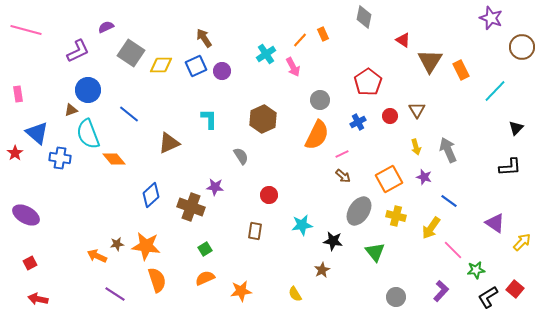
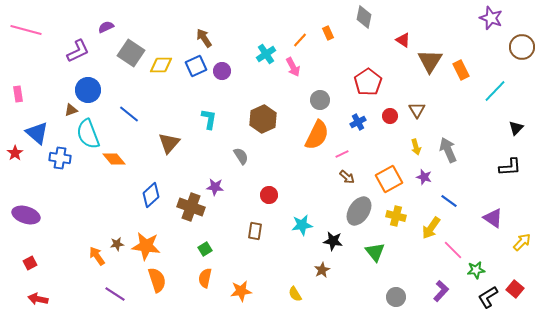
orange rectangle at (323, 34): moved 5 px right, 1 px up
cyan L-shape at (209, 119): rotated 10 degrees clockwise
brown triangle at (169, 143): rotated 25 degrees counterclockwise
brown arrow at (343, 176): moved 4 px right, 1 px down
purple ellipse at (26, 215): rotated 12 degrees counterclockwise
purple triangle at (495, 223): moved 2 px left, 5 px up
orange arrow at (97, 256): rotated 30 degrees clockwise
orange semicircle at (205, 278): rotated 54 degrees counterclockwise
